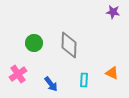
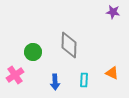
green circle: moved 1 px left, 9 px down
pink cross: moved 3 px left, 1 px down
blue arrow: moved 4 px right, 2 px up; rotated 35 degrees clockwise
